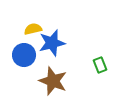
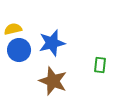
yellow semicircle: moved 20 px left
blue circle: moved 5 px left, 5 px up
green rectangle: rotated 28 degrees clockwise
